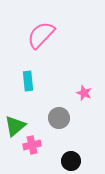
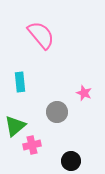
pink semicircle: rotated 96 degrees clockwise
cyan rectangle: moved 8 px left, 1 px down
gray circle: moved 2 px left, 6 px up
